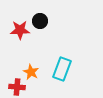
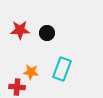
black circle: moved 7 px right, 12 px down
orange star: rotated 21 degrees counterclockwise
